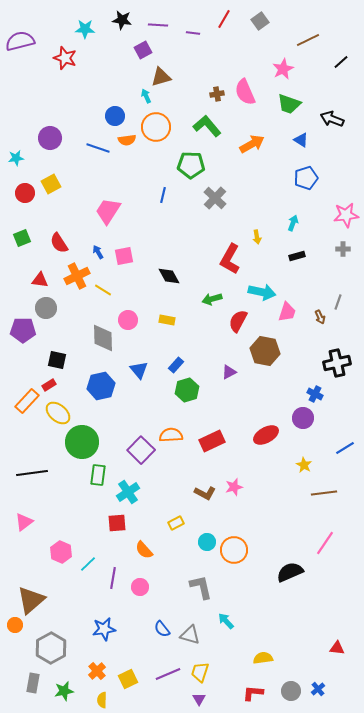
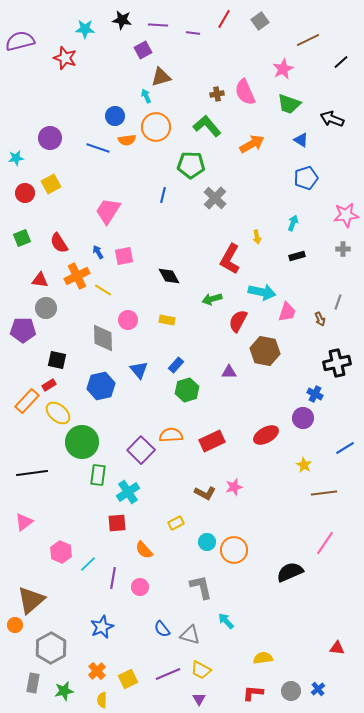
brown arrow at (320, 317): moved 2 px down
purple triangle at (229, 372): rotated 28 degrees clockwise
blue star at (104, 629): moved 2 px left, 2 px up; rotated 15 degrees counterclockwise
yellow trapezoid at (200, 672): moved 1 px right, 2 px up; rotated 80 degrees counterclockwise
